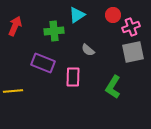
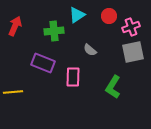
red circle: moved 4 px left, 1 px down
gray semicircle: moved 2 px right
yellow line: moved 1 px down
